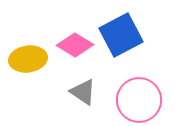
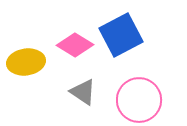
yellow ellipse: moved 2 px left, 3 px down
